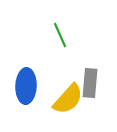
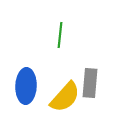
green line: rotated 30 degrees clockwise
yellow semicircle: moved 3 px left, 2 px up
